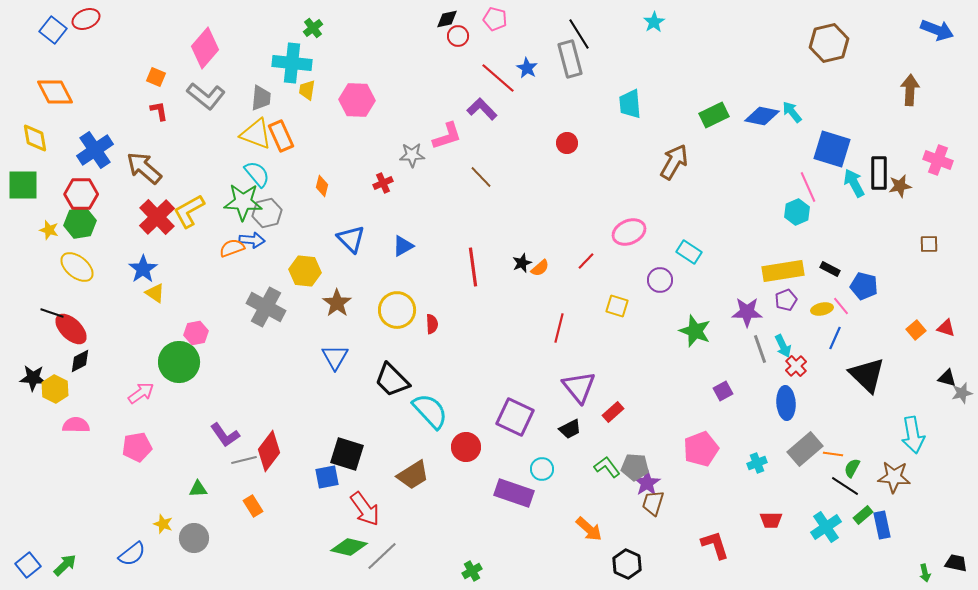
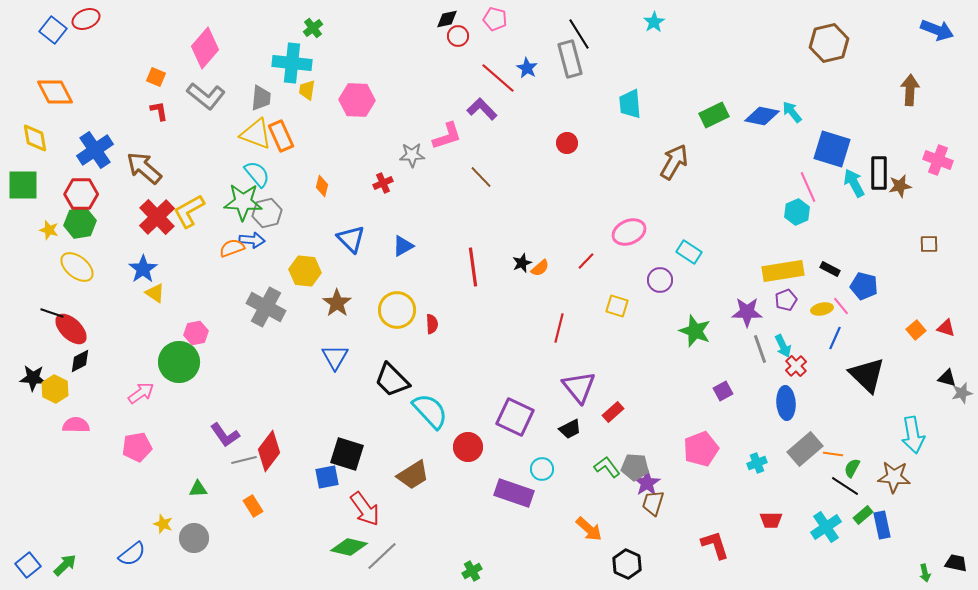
red circle at (466, 447): moved 2 px right
